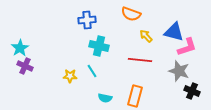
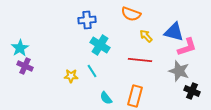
cyan cross: moved 1 px right, 1 px up; rotated 18 degrees clockwise
yellow star: moved 1 px right
cyan semicircle: moved 1 px right; rotated 40 degrees clockwise
